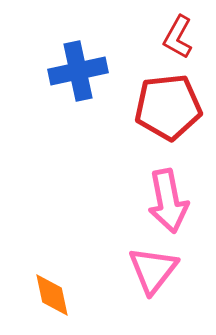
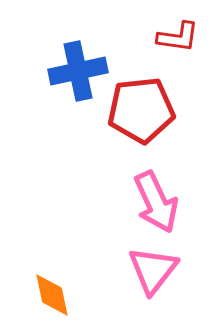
red L-shape: rotated 111 degrees counterclockwise
red pentagon: moved 27 px left, 3 px down
pink arrow: moved 12 px left, 1 px down; rotated 14 degrees counterclockwise
